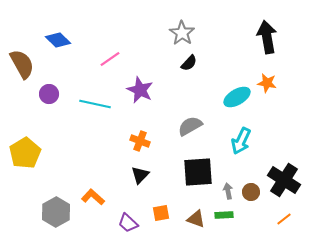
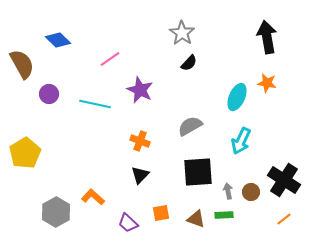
cyan ellipse: rotated 36 degrees counterclockwise
